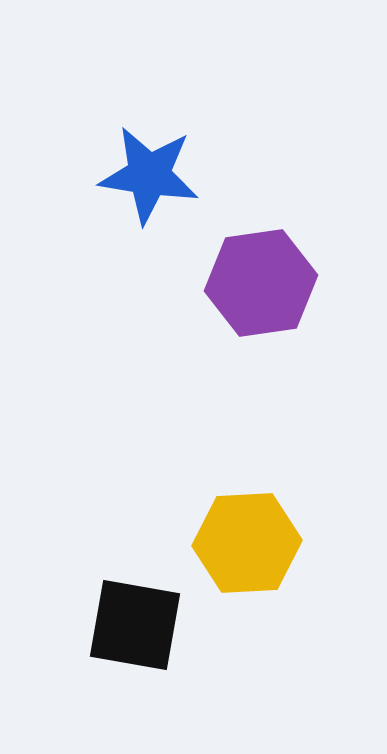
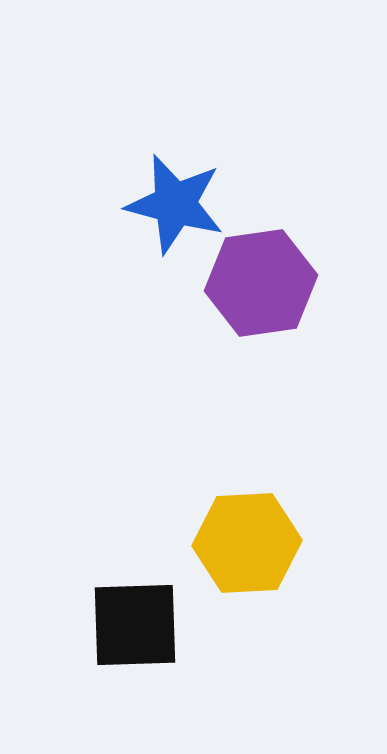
blue star: moved 26 px right, 29 px down; rotated 6 degrees clockwise
black square: rotated 12 degrees counterclockwise
